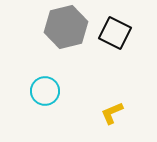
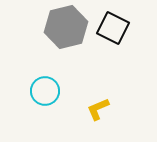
black square: moved 2 px left, 5 px up
yellow L-shape: moved 14 px left, 4 px up
